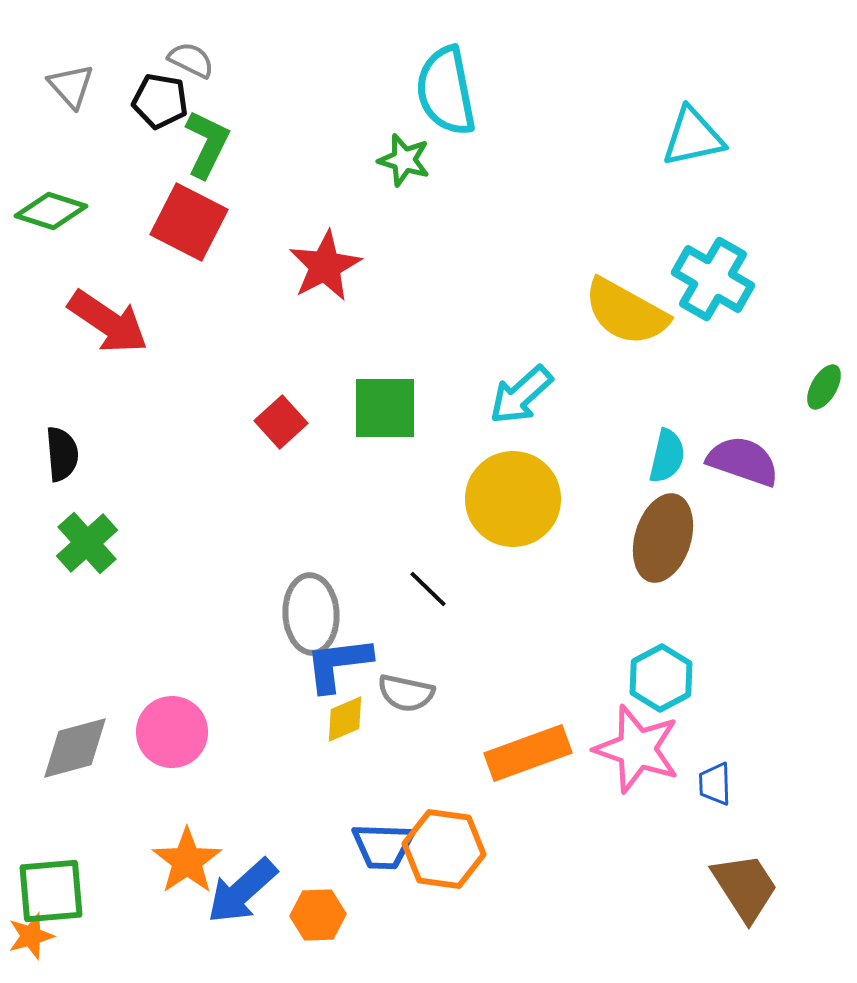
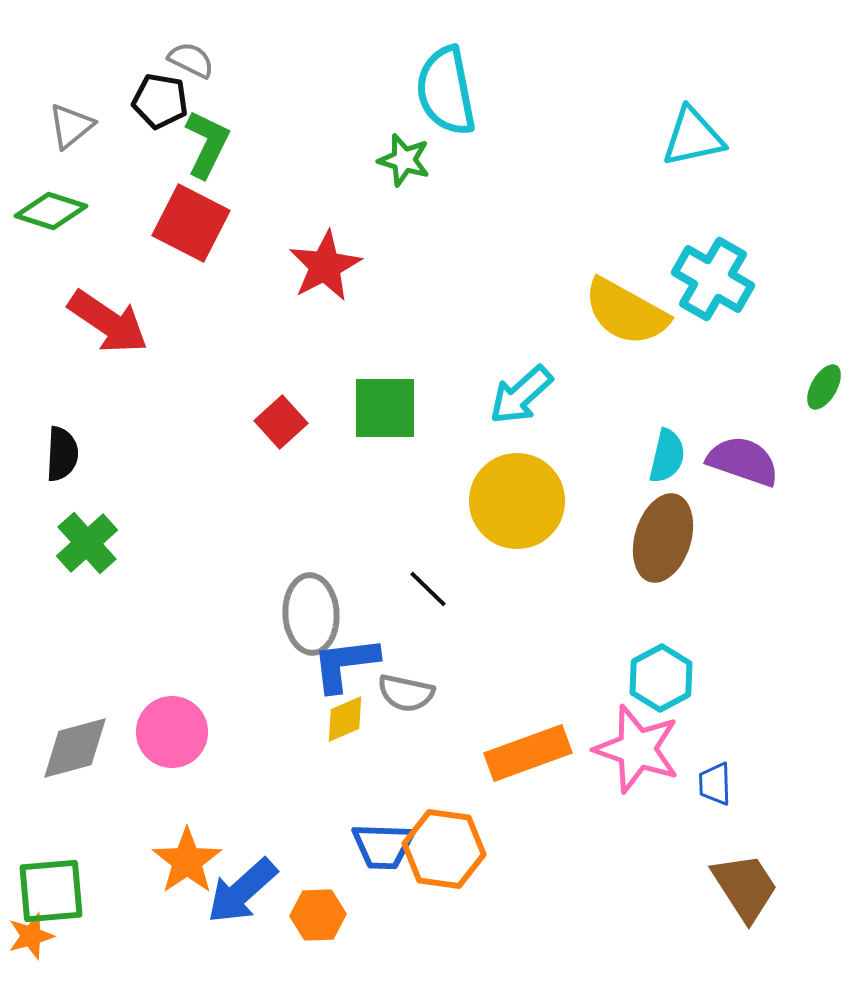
gray triangle at (71, 86): moved 40 px down; rotated 33 degrees clockwise
red square at (189, 222): moved 2 px right, 1 px down
black semicircle at (62, 454): rotated 8 degrees clockwise
yellow circle at (513, 499): moved 4 px right, 2 px down
blue L-shape at (338, 664): moved 7 px right
